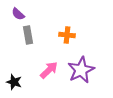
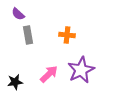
pink arrow: moved 4 px down
black star: moved 1 px right; rotated 28 degrees counterclockwise
